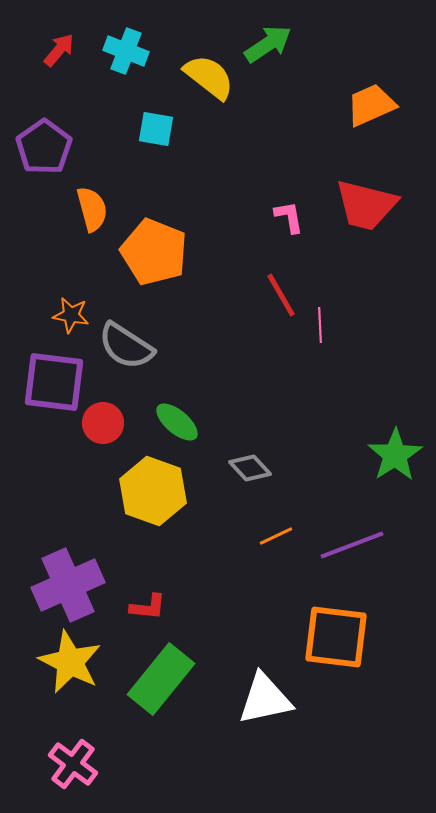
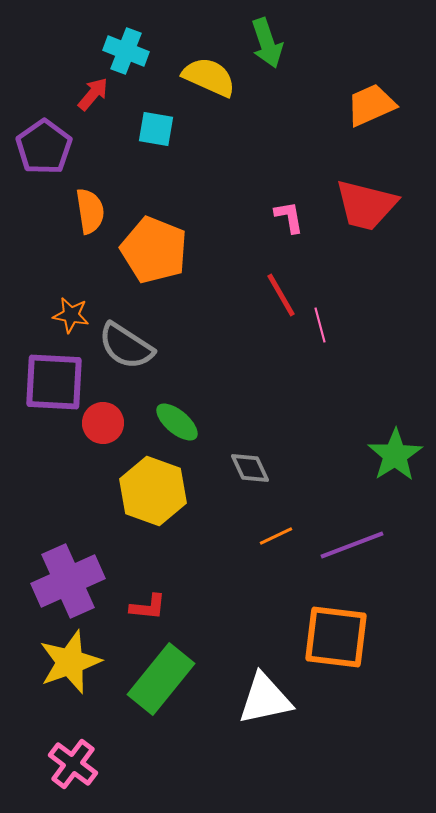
green arrow: moved 1 px left, 1 px up; rotated 105 degrees clockwise
red arrow: moved 34 px right, 44 px down
yellow semicircle: rotated 14 degrees counterclockwise
orange semicircle: moved 2 px left, 2 px down; rotated 6 degrees clockwise
orange pentagon: moved 2 px up
pink line: rotated 12 degrees counterclockwise
purple square: rotated 4 degrees counterclockwise
gray diamond: rotated 18 degrees clockwise
purple cross: moved 4 px up
yellow star: rotated 26 degrees clockwise
